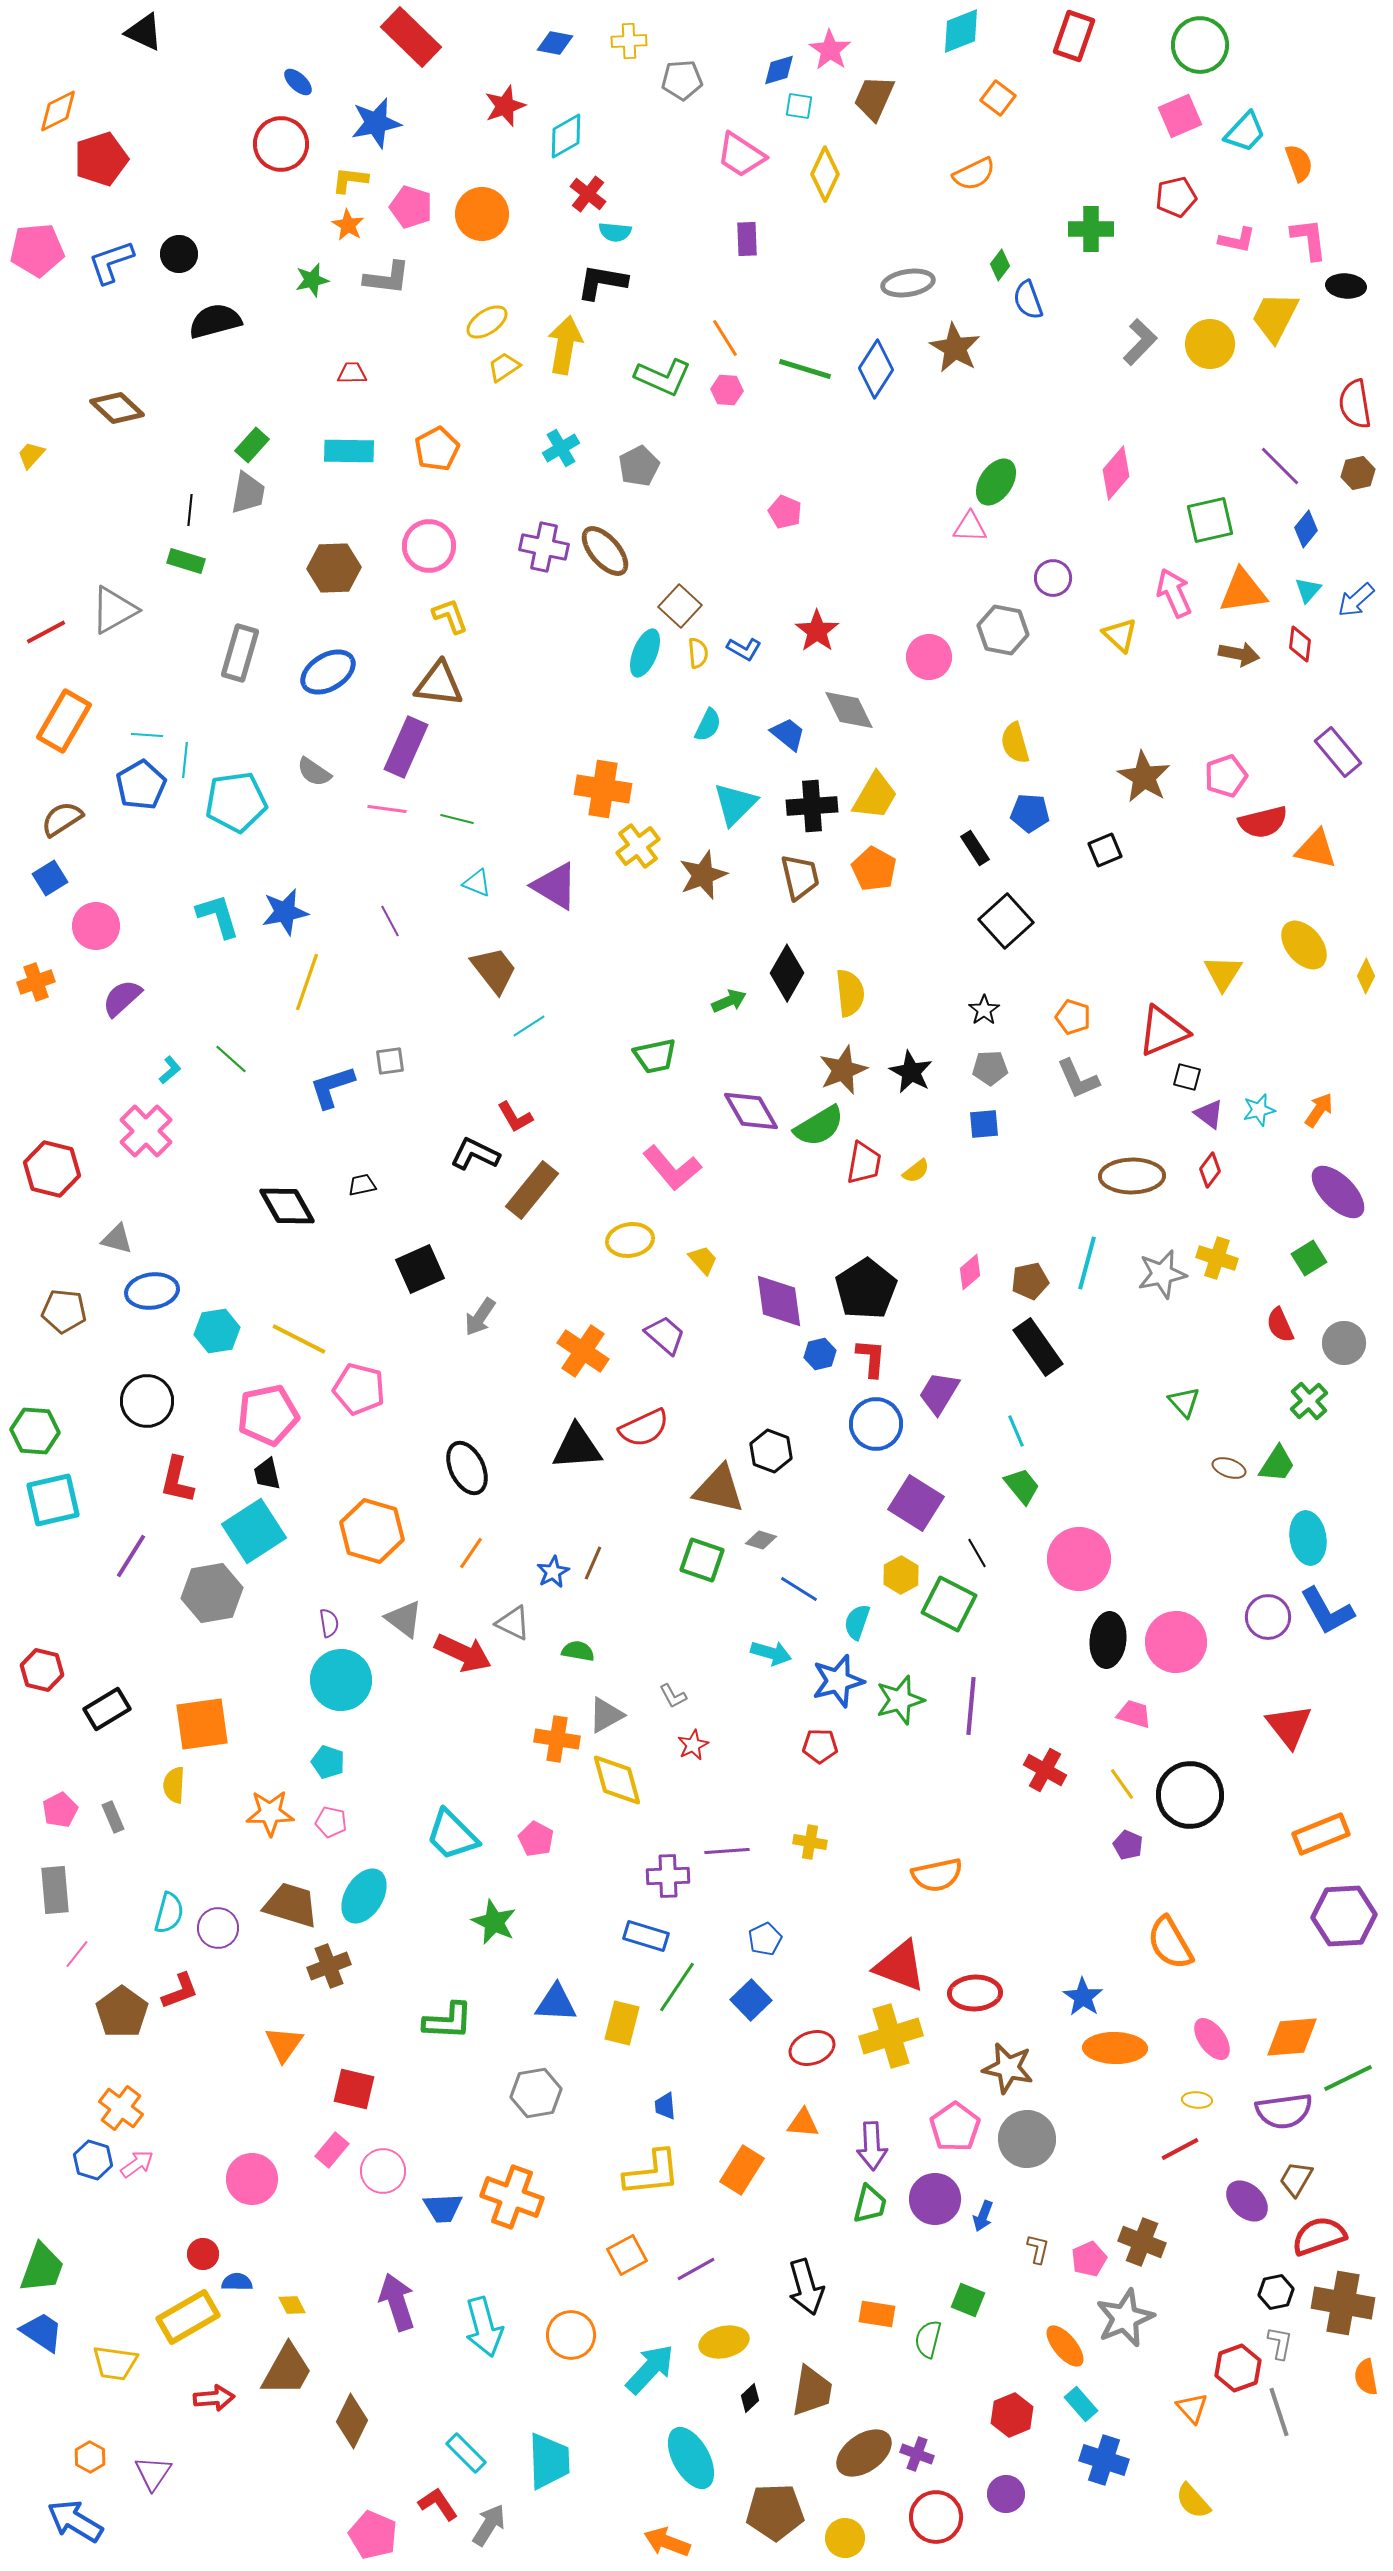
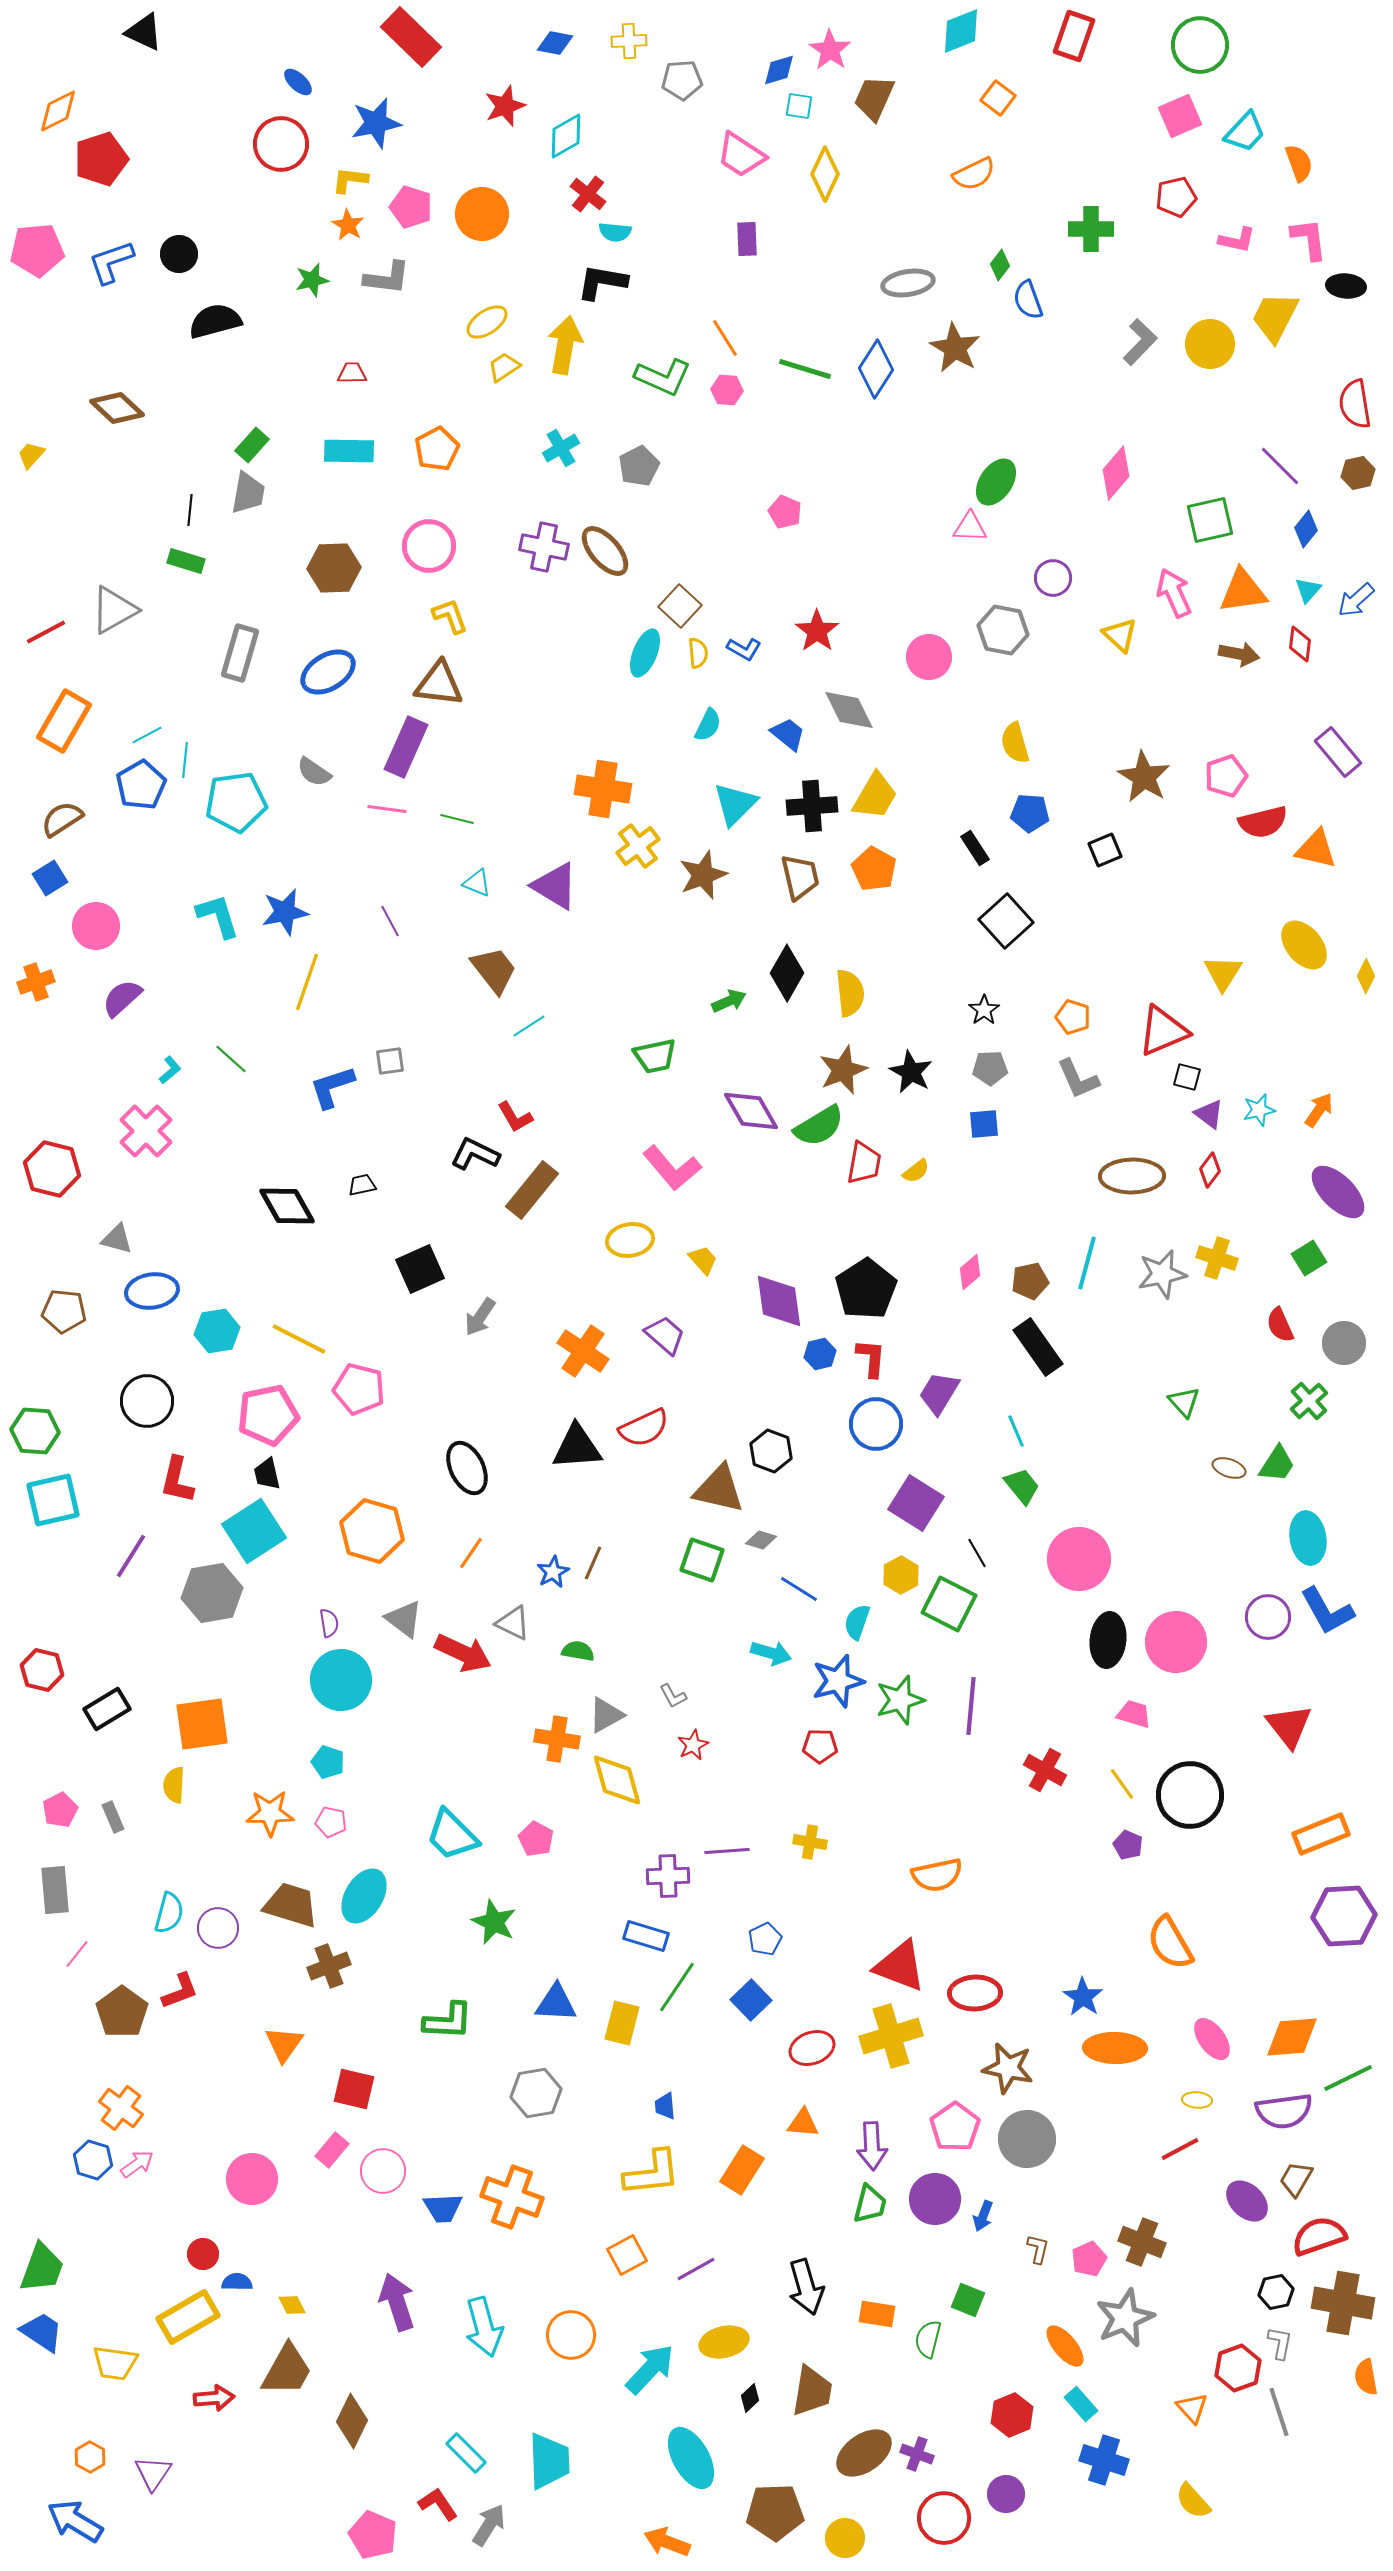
cyan line at (147, 735): rotated 32 degrees counterclockwise
red circle at (936, 2517): moved 8 px right, 1 px down
